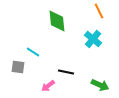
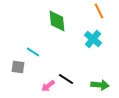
black line: moved 7 px down; rotated 21 degrees clockwise
green arrow: rotated 18 degrees counterclockwise
